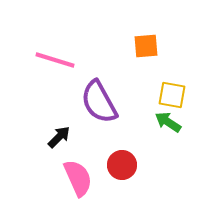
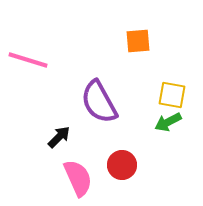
orange square: moved 8 px left, 5 px up
pink line: moved 27 px left
green arrow: rotated 60 degrees counterclockwise
